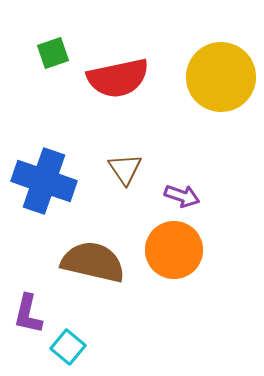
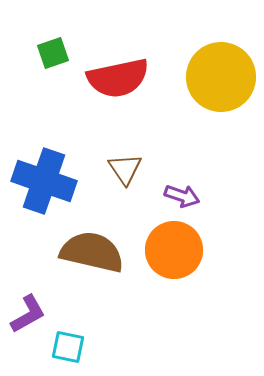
brown semicircle: moved 1 px left, 10 px up
purple L-shape: rotated 132 degrees counterclockwise
cyan square: rotated 28 degrees counterclockwise
